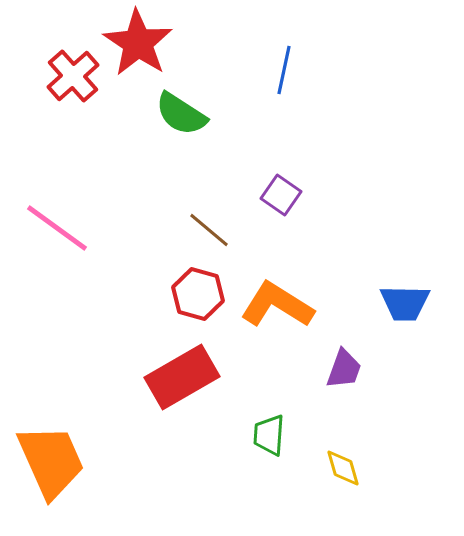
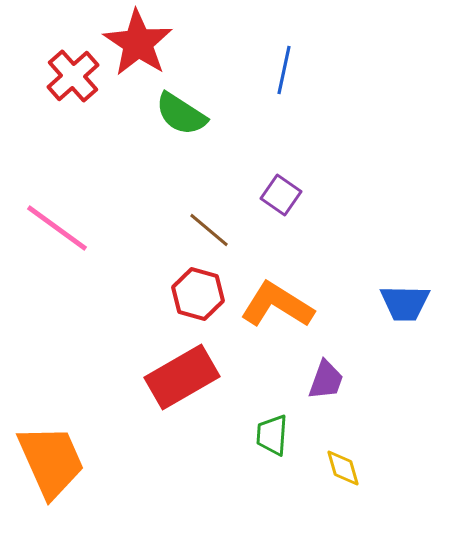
purple trapezoid: moved 18 px left, 11 px down
green trapezoid: moved 3 px right
